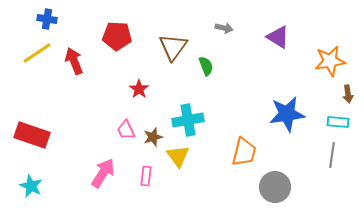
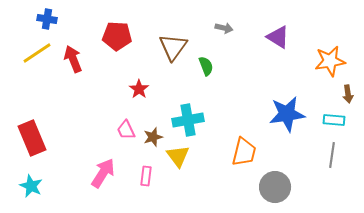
red arrow: moved 1 px left, 2 px up
cyan rectangle: moved 4 px left, 2 px up
red rectangle: moved 3 px down; rotated 48 degrees clockwise
